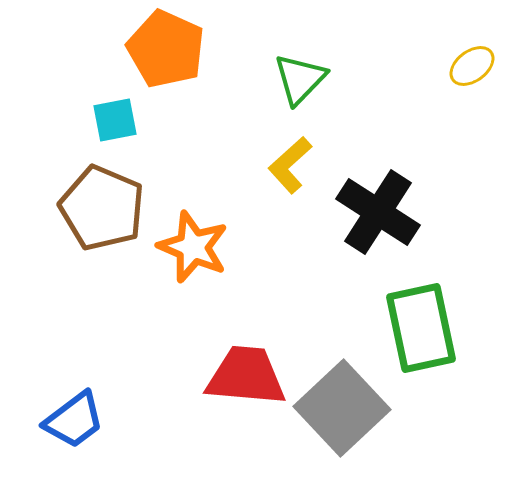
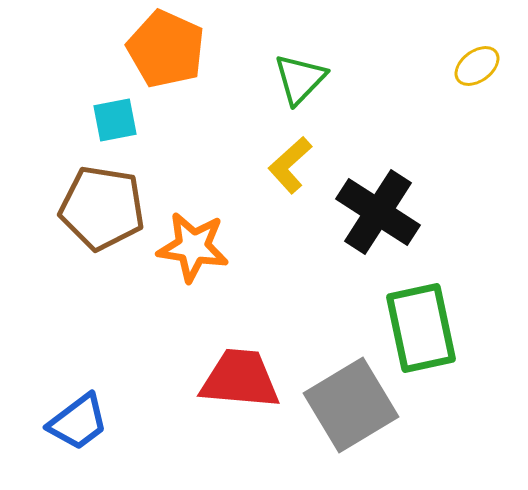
yellow ellipse: moved 5 px right
brown pentagon: rotated 14 degrees counterclockwise
orange star: rotated 14 degrees counterclockwise
red trapezoid: moved 6 px left, 3 px down
gray square: moved 9 px right, 3 px up; rotated 12 degrees clockwise
blue trapezoid: moved 4 px right, 2 px down
